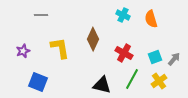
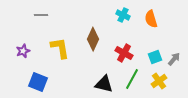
black triangle: moved 2 px right, 1 px up
